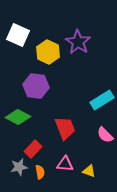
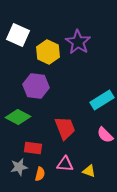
red rectangle: moved 1 px up; rotated 54 degrees clockwise
orange semicircle: moved 2 px down; rotated 24 degrees clockwise
